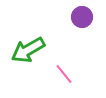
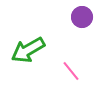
pink line: moved 7 px right, 3 px up
